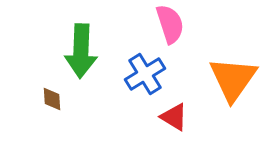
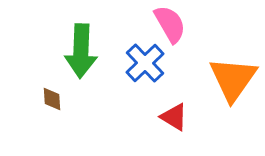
pink semicircle: rotated 12 degrees counterclockwise
blue cross: moved 11 px up; rotated 12 degrees counterclockwise
